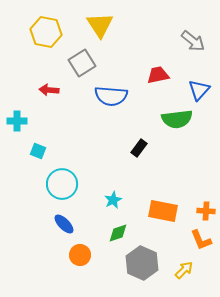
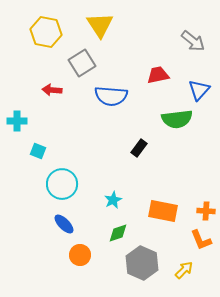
red arrow: moved 3 px right
